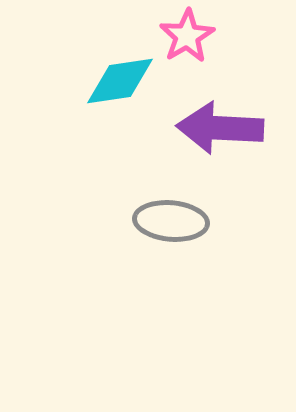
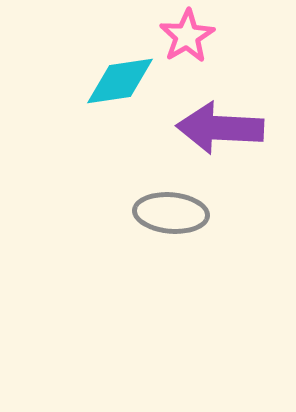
gray ellipse: moved 8 px up
